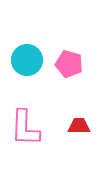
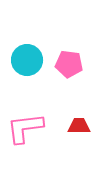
pink pentagon: rotated 8 degrees counterclockwise
pink L-shape: rotated 81 degrees clockwise
